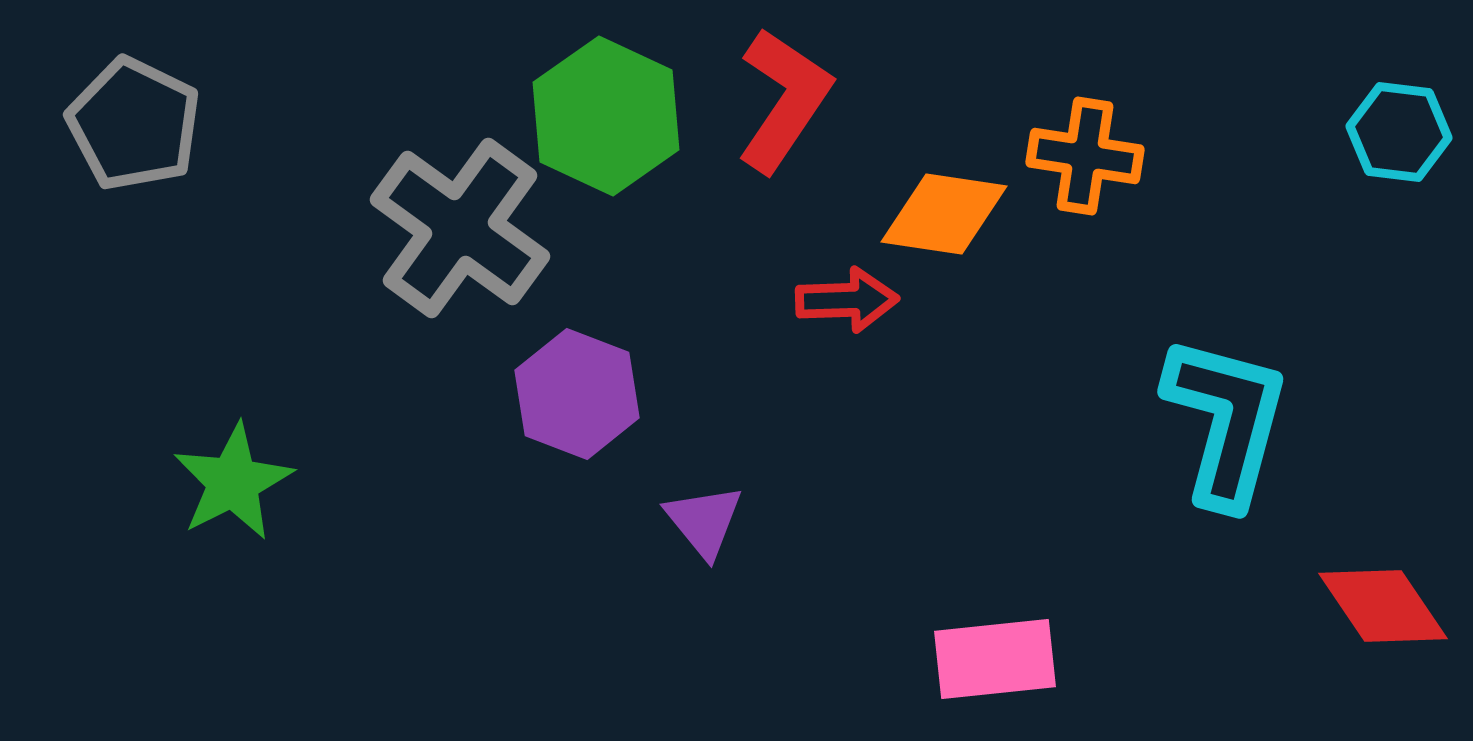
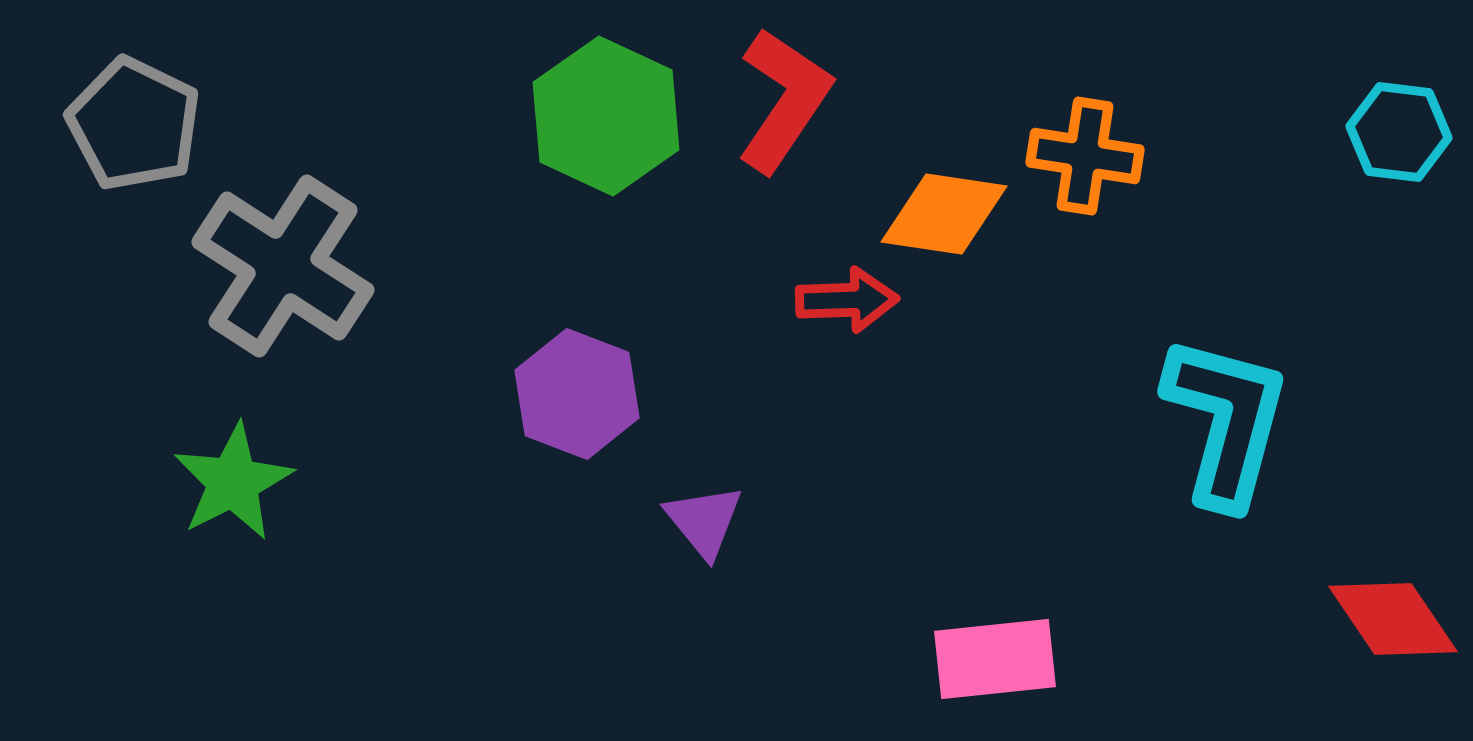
gray cross: moved 177 px left, 38 px down; rotated 3 degrees counterclockwise
red diamond: moved 10 px right, 13 px down
